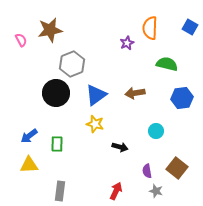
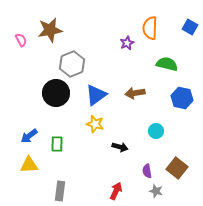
blue hexagon: rotated 20 degrees clockwise
